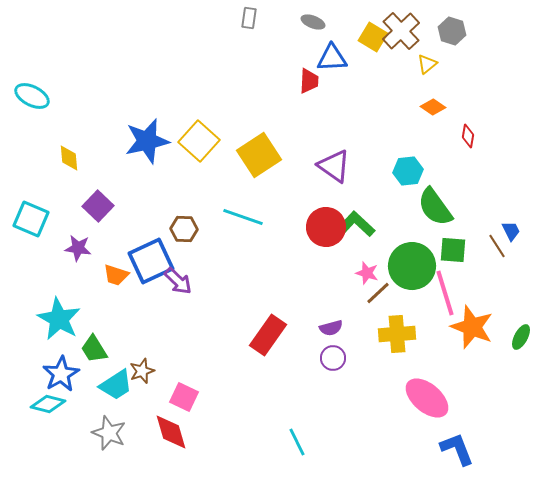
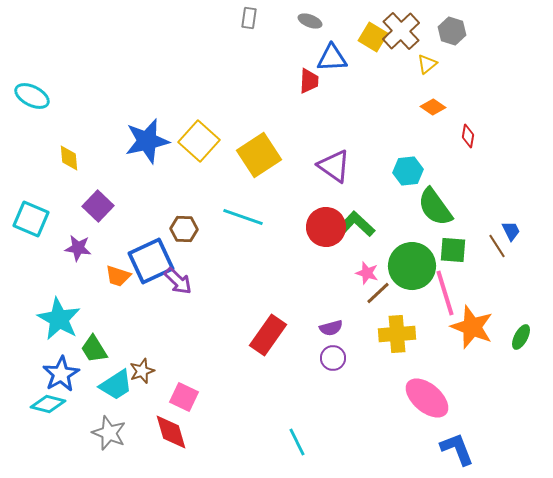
gray ellipse at (313, 22): moved 3 px left, 1 px up
orange trapezoid at (116, 275): moved 2 px right, 1 px down
